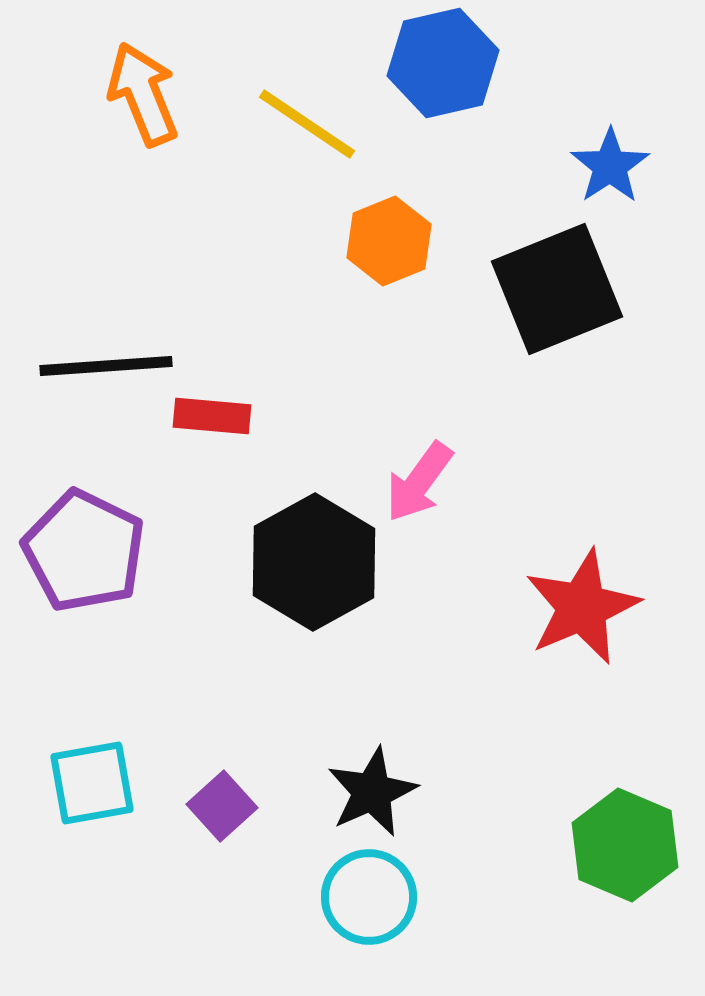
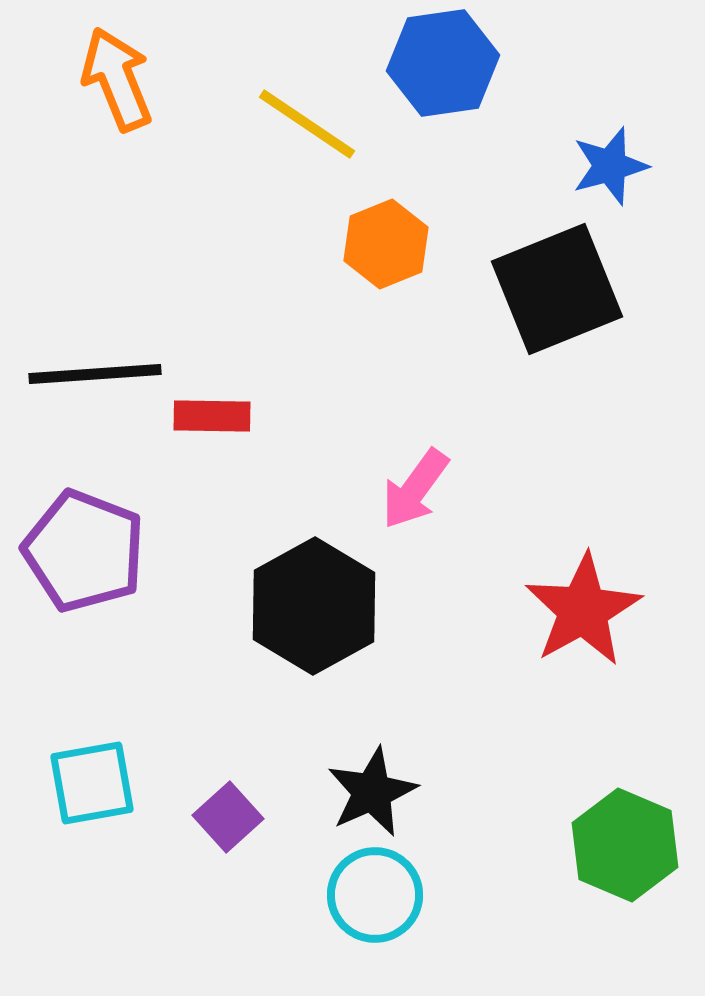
blue hexagon: rotated 5 degrees clockwise
orange arrow: moved 26 px left, 15 px up
blue star: rotated 18 degrees clockwise
orange hexagon: moved 3 px left, 3 px down
black line: moved 11 px left, 8 px down
red rectangle: rotated 4 degrees counterclockwise
pink arrow: moved 4 px left, 7 px down
purple pentagon: rotated 5 degrees counterclockwise
black hexagon: moved 44 px down
red star: moved 1 px right, 3 px down; rotated 6 degrees counterclockwise
purple square: moved 6 px right, 11 px down
cyan circle: moved 6 px right, 2 px up
